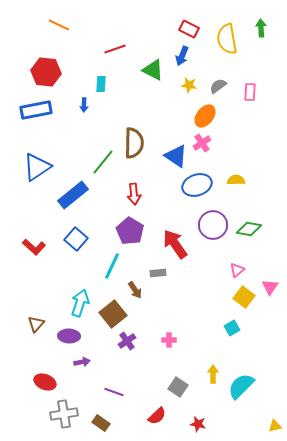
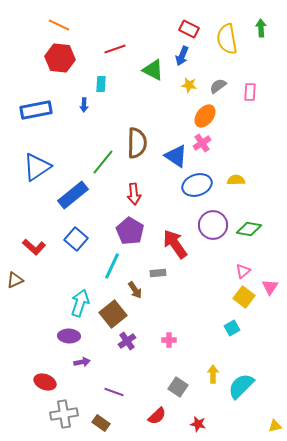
red hexagon at (46, 72): moved 14 px right, 14 px up
brown semicircle at (134, 143): moved 3 px right
pink triangle at (237, 270): moved 6 px right, 1 px down
brown triangle at (36, 324): moved 21 px left, 44 px up; rotated 24 degrees clockwise
